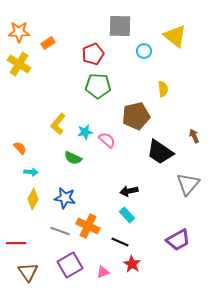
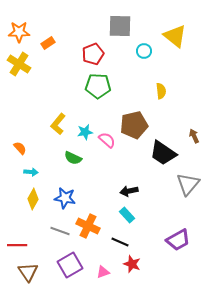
yellow semicircle: moved 2 px left, 2 px down
brown pentagon: moved 2 px left, 9 px down
black trapezoid: moved 3 px right, 1 px down
red line: moved 1 px right, 2 px down
red star: rotated 12 degrees counterclockwise
